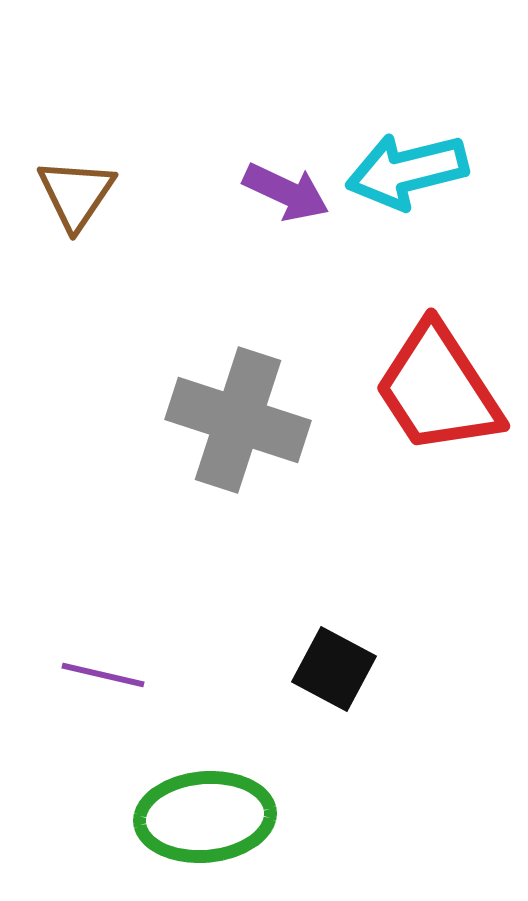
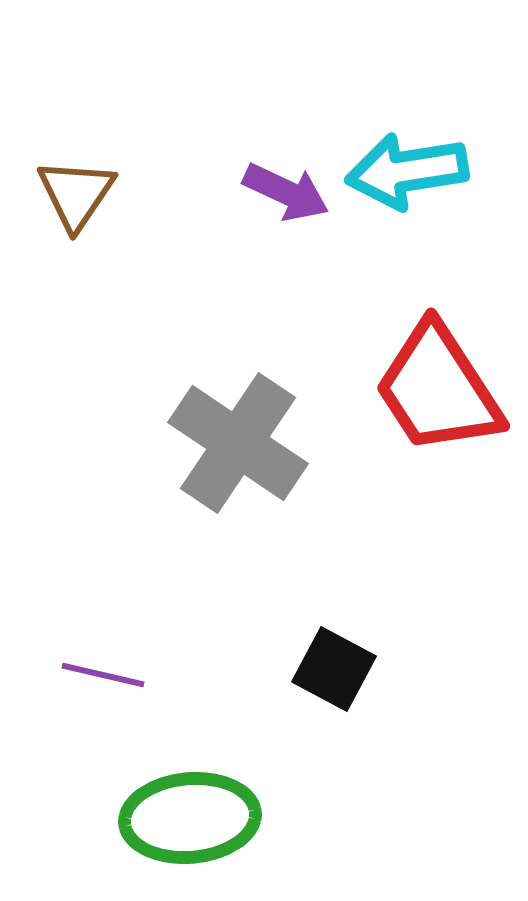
cyan arrow: rotated 5 degrees clockwise
gray cross: moved 23 px down; rotated 16 degrees clockwise
green ellipse: moved 15 px left, 1 px down
